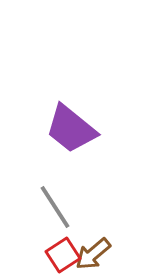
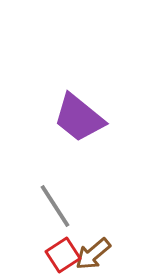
purple trapezoid: moved 8 px right, 11 px up
gray line: moved 1 px up
